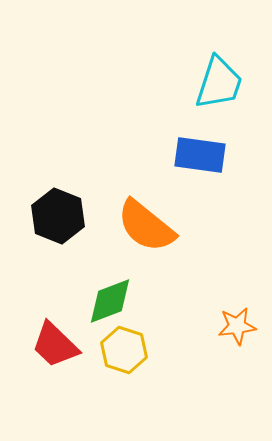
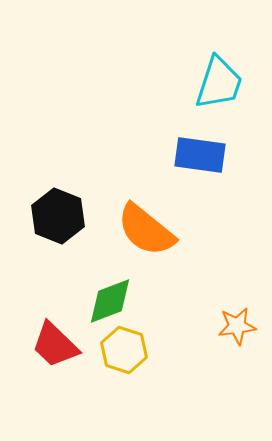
orange semicircle: moved 4 px down
